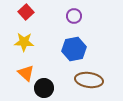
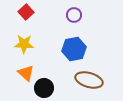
purple circle: moved 1 px up
yellow star: moved 2 px down
brown ellipse: rotated 8 degrees clockwise
